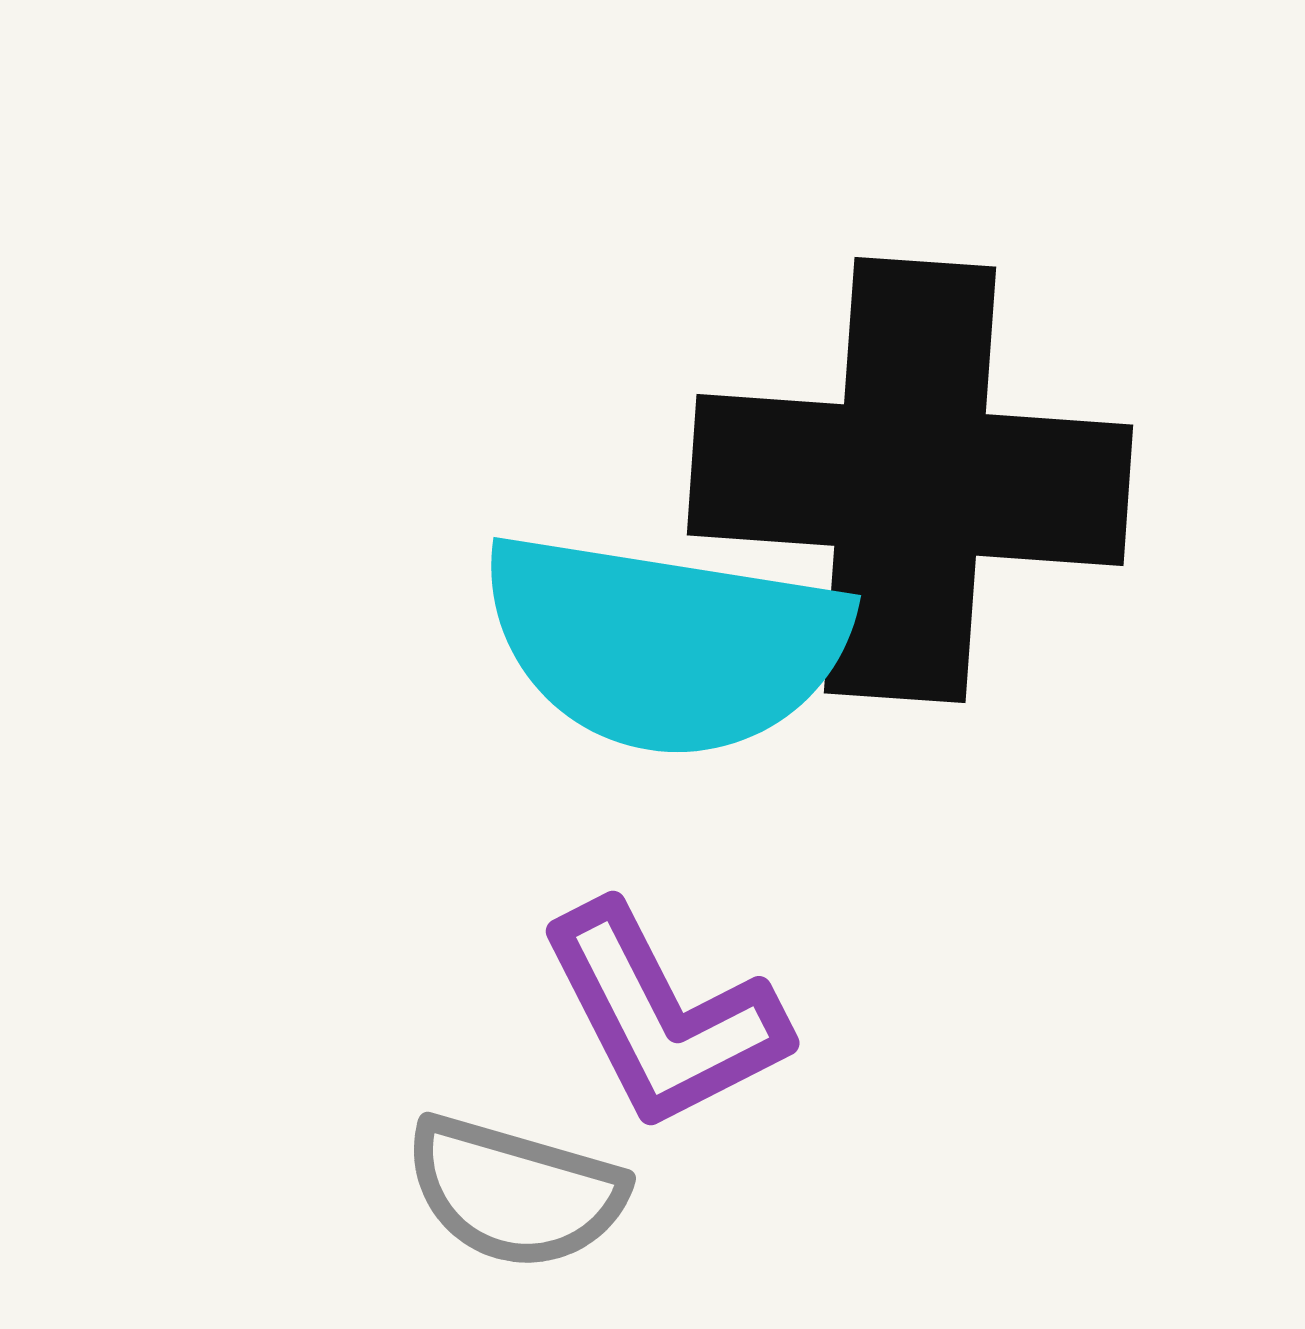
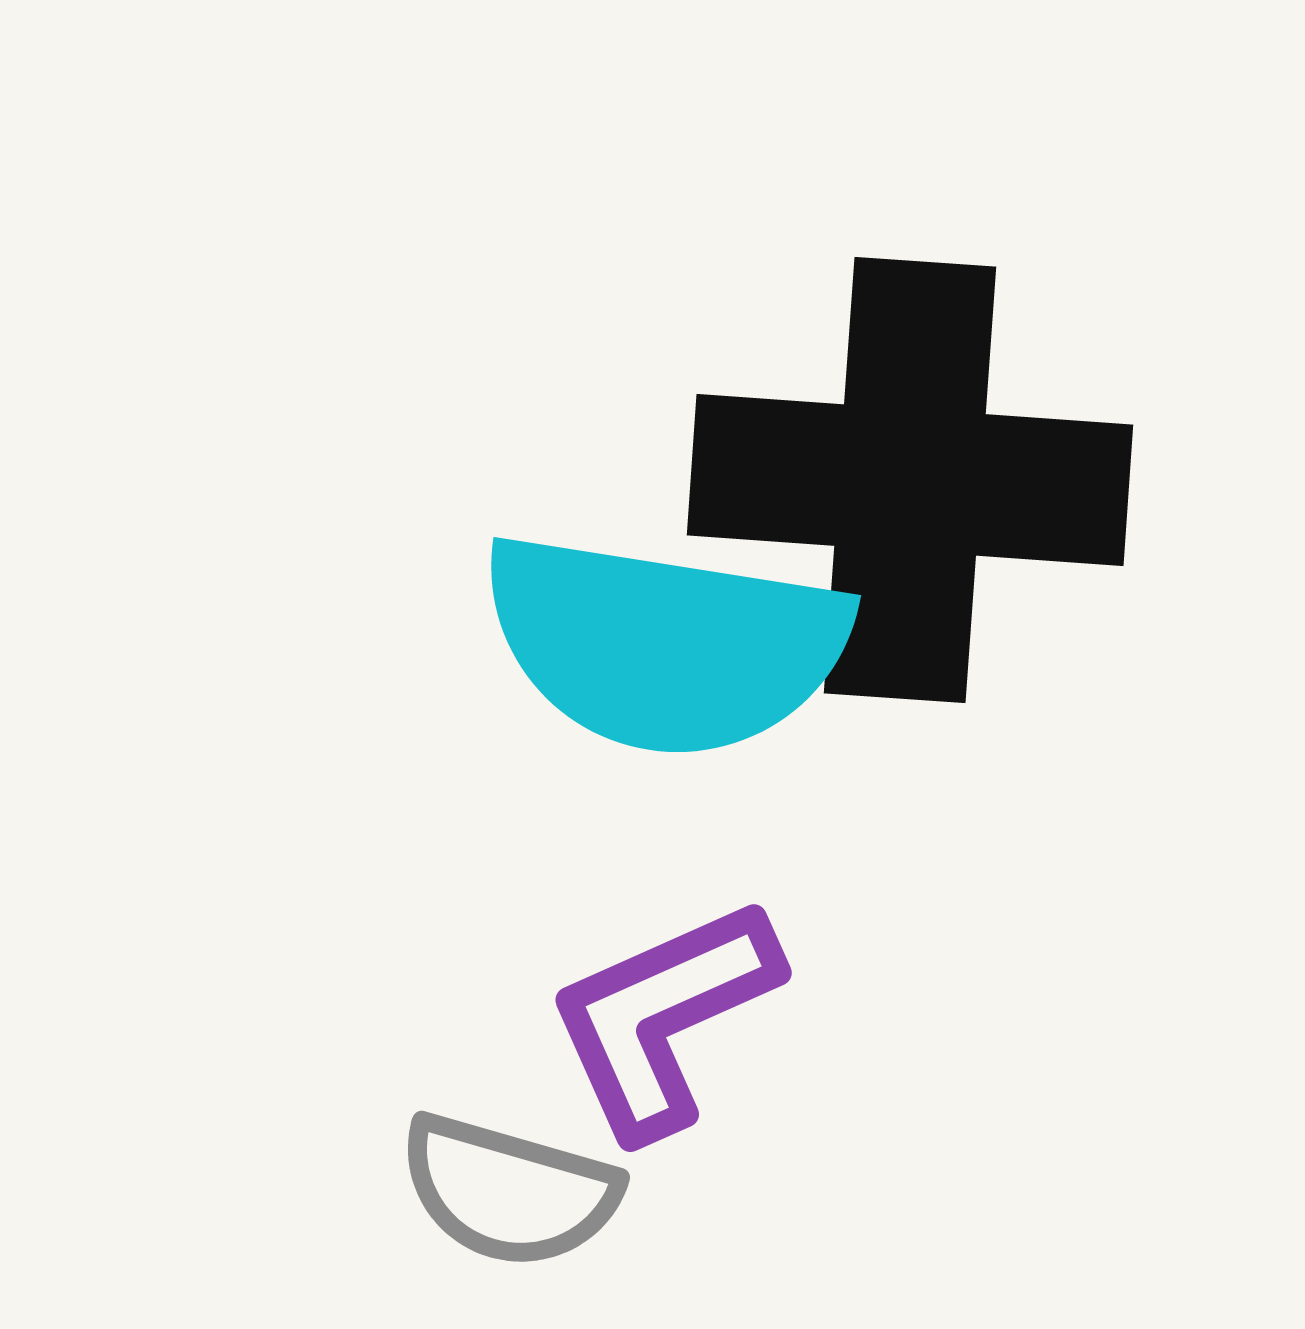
purple L-shape: rotated 93 degrees clockwise
gray semicircle: moved 6 px left, 1 px up
